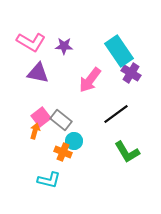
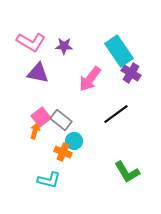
pink arrow: moved 1 px up
green L-shape: moved 20 px down
